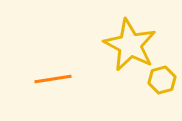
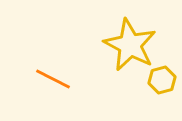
orange line: rotated 36 degrees clockwise
